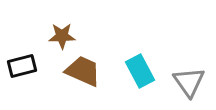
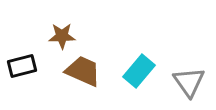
cyan rectangle: moved 1 px left; rotated 68 degrees clockwise
